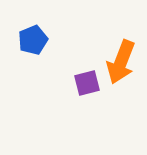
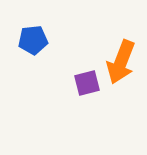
blue pentagon: rotated 16 degrees clockwise
